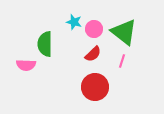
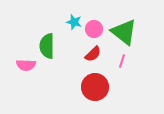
green semicircle: moved 2 px right, 2 px down
